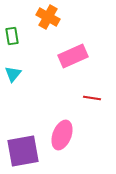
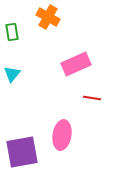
green rectangle: moved 4 px up
pink rectangle: moved 3 px right, 8 px down
cyan triangle: moved 1 px left
pink ellipse: rotated 12 degrees counterclockwise
purple square: moved 1 px left, 1 px down
